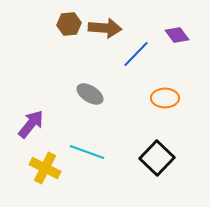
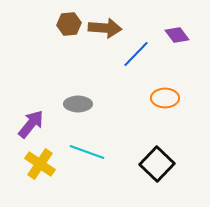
gray ellipse: moved 12 px left, 10 px down; rotated 32 degrees counterclockwise
black square: moved 6 px down
yellow cross: moved 5 px left, 4 px up; rotated 8 degrees clockwise
